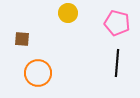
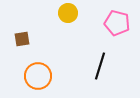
brown square: rotated 14 degrees counterclockwise
black line: moved 17 px left, 3 px down; rotated 12 degrees clockwise
orange circle: moved 3 px down
